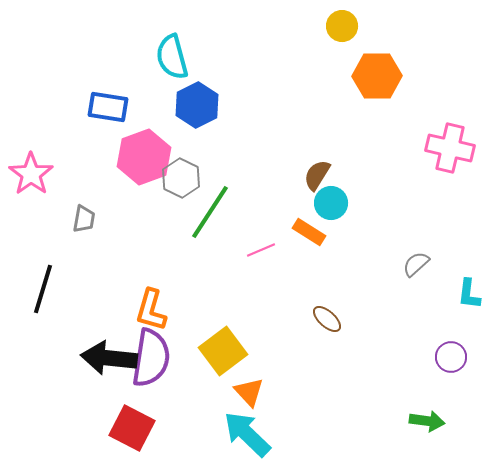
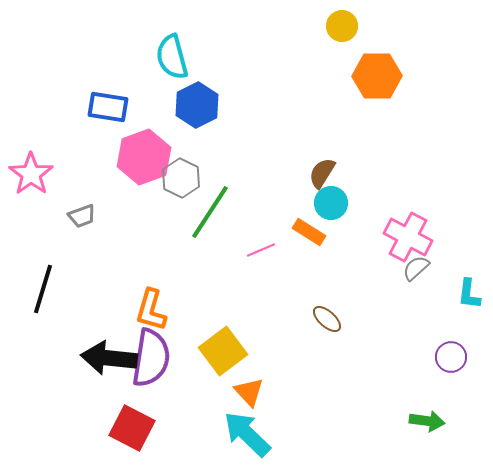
pink cross: moved 42 px left, 89 px down; rotated 15 degrees clockwise
brown semicircle: moved 5 px right, 2 px up
gray trapezoid: moved 2 px left, 3 px up; rotated 60 degrees clockwise
gray semicircle: moved 4 px down
